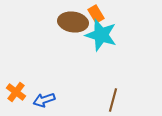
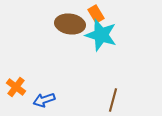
brown ellipse: moved 3 px left, 2 px down
orange cross: moved 5 px up
